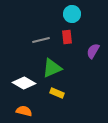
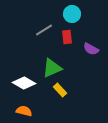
gray line: moved 3 px right, 10 px up; rotated 18 degrees counterclockwise
purple semicircle: moved 2 px left, 2 px up; rotated 91 degrees counterclockwise
yellow rectangle: moved 3 px right, 3 px up; rotated 24 degrees clockwise
